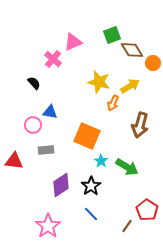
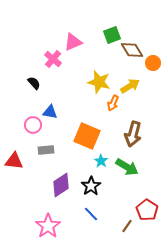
brown arrow: moved 7 px left, 9 px down
